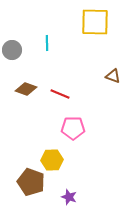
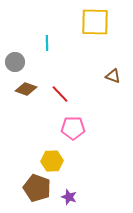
gray circle: moved 3 px right, 12 px down
red line: rotated 24 degrees clockwise
yellow hexagon: moved 1 px down
brown pentagon: moved 6 px right, 6 px down
